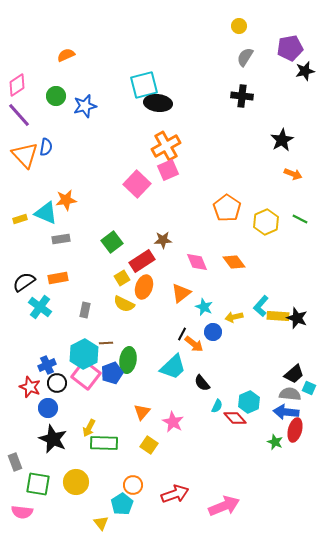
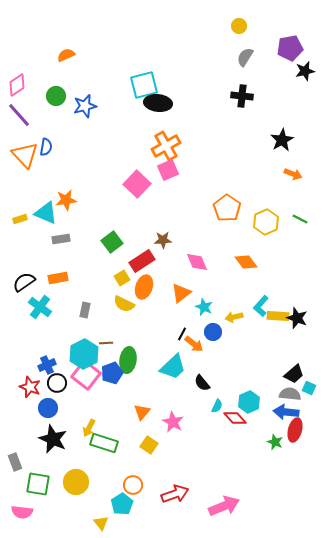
orange diamond at (234, 262): moved 12 px right
green rectangle at (104, 443): rotated 16 degrees clockwise
